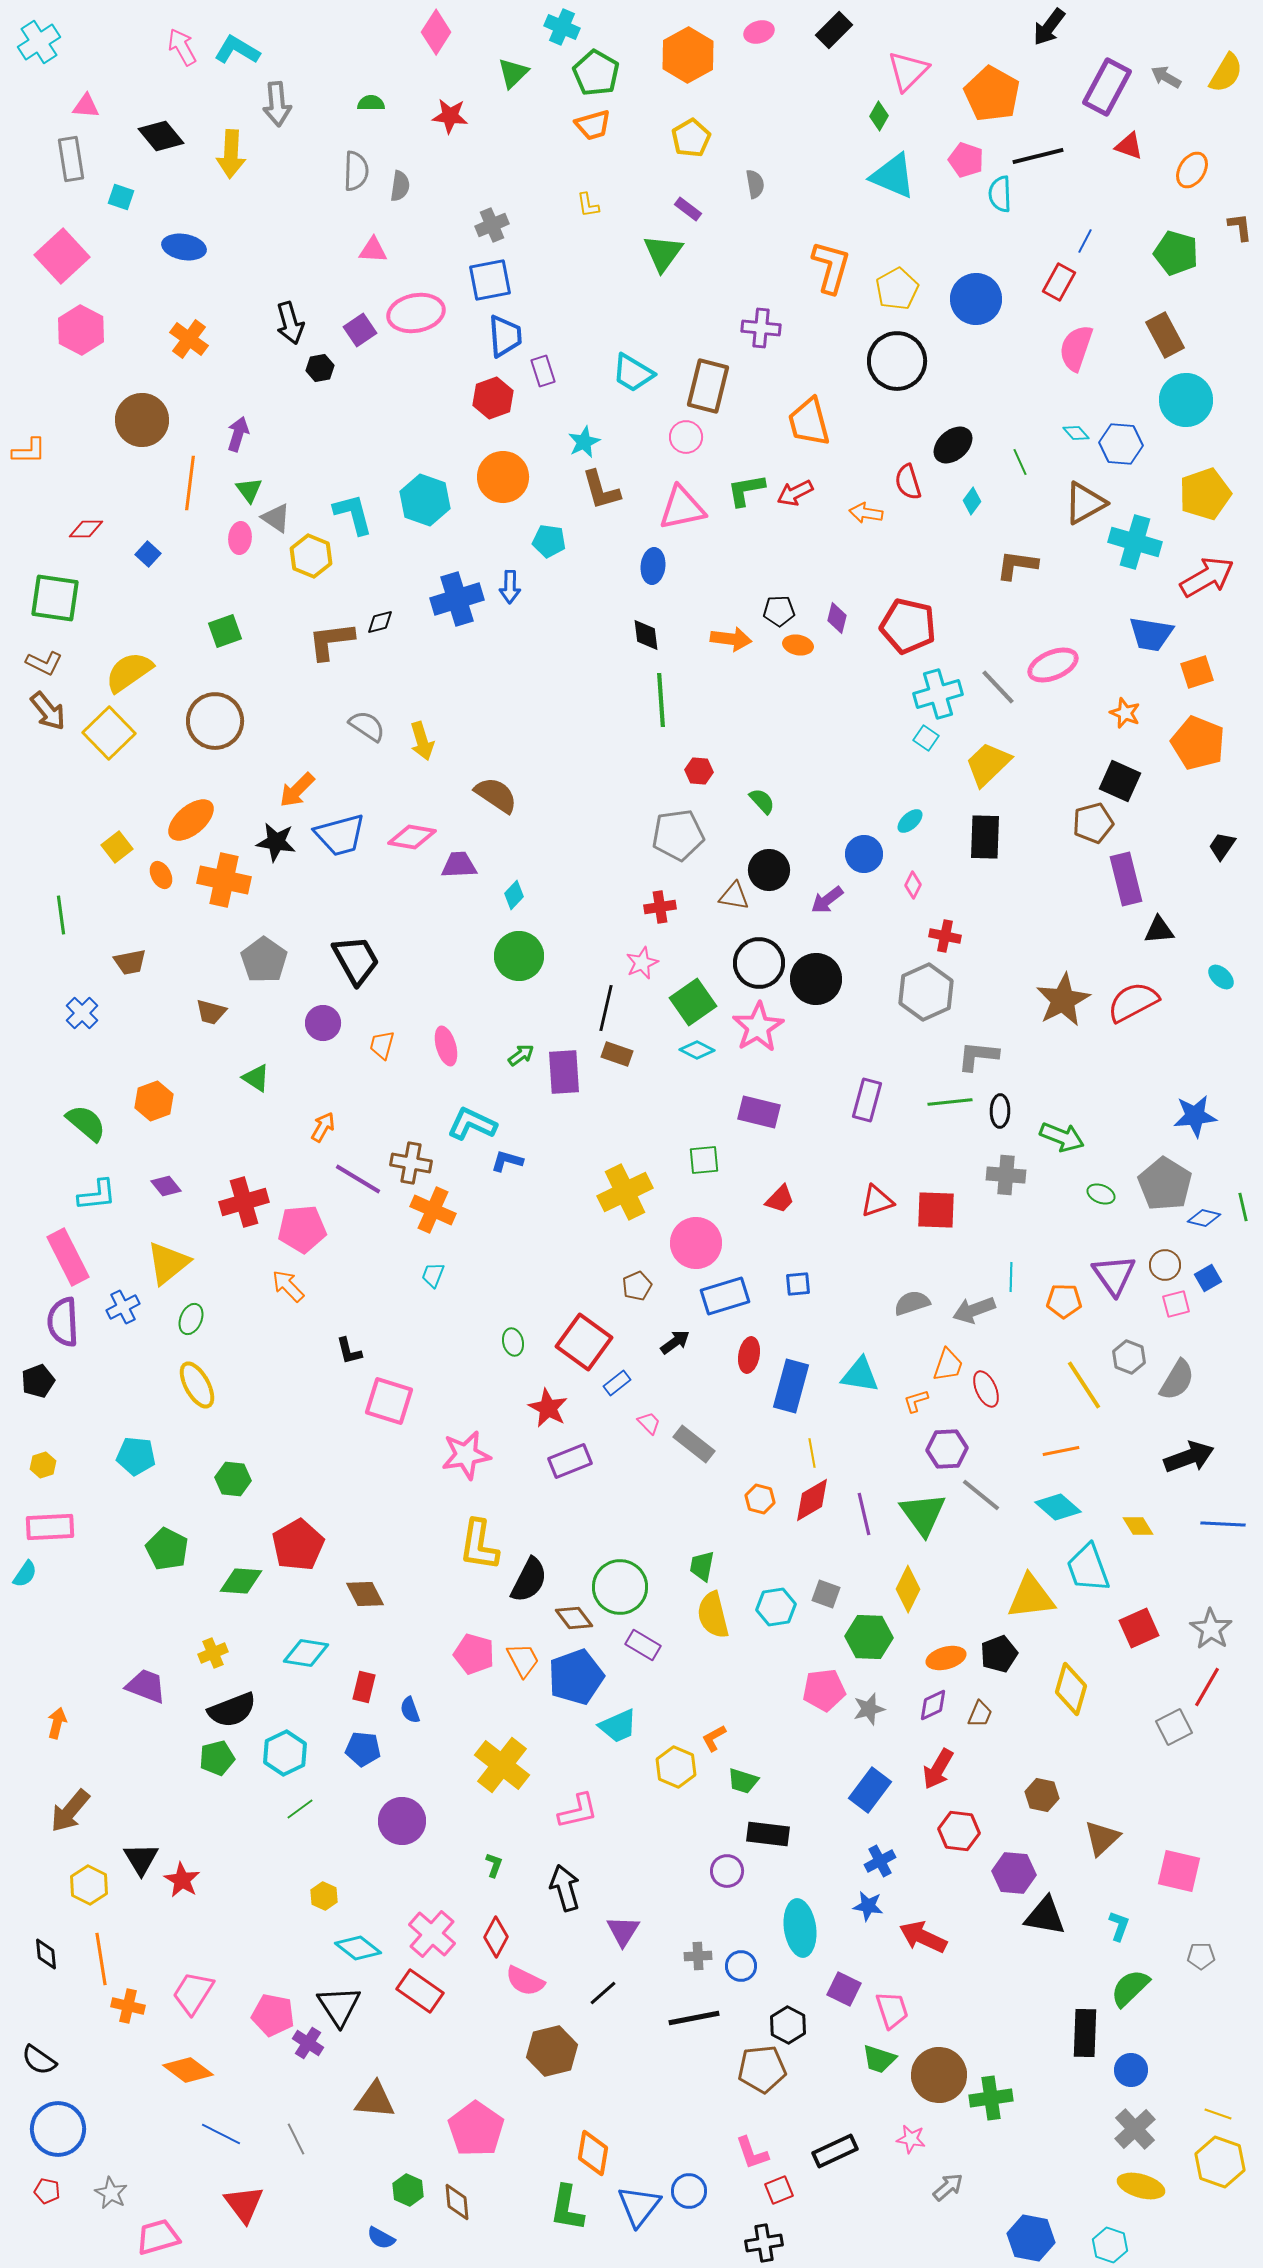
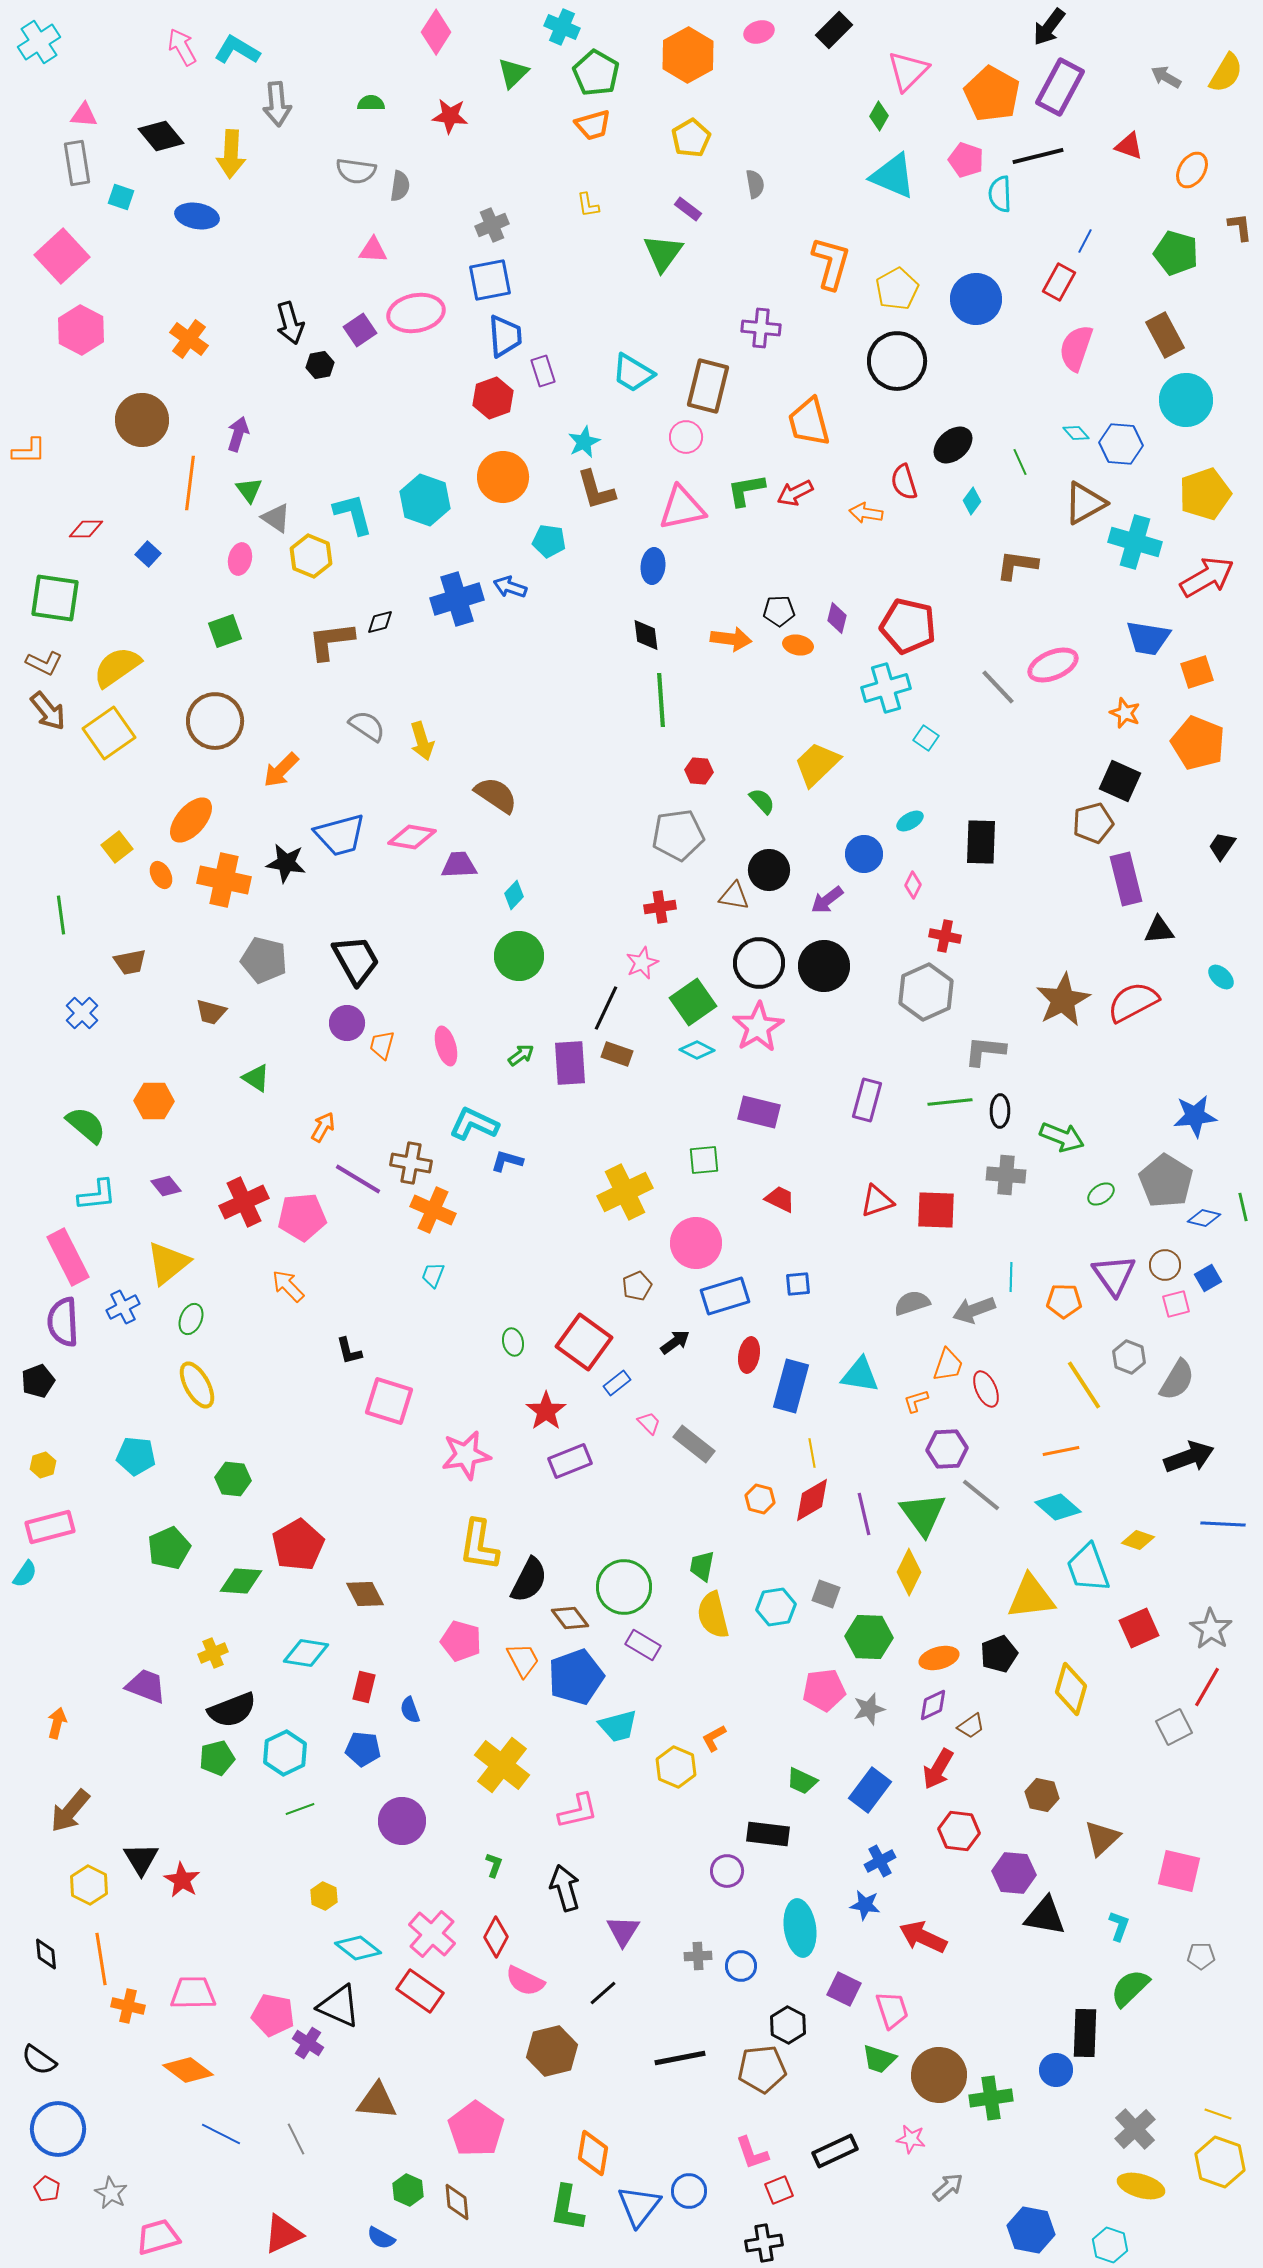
purple rectangle at (1107, 87): moved 47 px left
pink triangle at (86, 106): moved 2 px left, 9 px down
gray rectangle at (71, 159): moved 6 px right, 4 px down
gray semicircle at (356, 171): rotated 96 degrees clockwise
blue ellipse at (184, 247): moved 13 px right, 31 px up
orange L-shape at (831, 267): moved 4 px up
black hexagon at (320, 368): moved 3 px up
red semicircle at (908, 482): moved 4 px left
brown L-shape at (601, 490): moved 5 px left
pink ellipse at (240, 538): moved 21 px down; rotated 8 degrees clockwise
blue arrow at (510, 587): rotated 108 degrees clockwise
blue trapezoid at (1151, 634): moved 3 px left, 4 px down
yellow semicircle at (129, 672): moved 12 px left, 5 px up
cyan cross at (938, 694): moved 52 px left, 6 px up
yellow square at (109, 733): rotated 9 degrees clockwise
yellow trapezoid at (988, 764): moved 171 px left
orange arrow at (297, 790): moved 16 px left, 20 px up
orange ellipse at (191, 820): rotated 9 degrees counterclockwise
cyan ellipse at (910, 821): rotated 12 degrees clockwise
black rectangle at (985, 837): moved 4 px left, 5 px down
black star at (276, 842): moved 10 px right, 21 px down
gray pentagon at (264, 960): rotated 21 degrees counterclockwise
black circle at (816, 979): moved 8 px right, 13 px up
black line at (606, 1008): rotated 12 degrees clockwise
purple circle at (323, 1023): moved 24 px right
gray L-shape at (978, 1056): moved 7 px right, 5 px up
purple rectangle at (564, 1072): moved 6 px right, 9 px up
orange hexagon at (154, 1101): rotated 21 degrees clockwise
green semicircle at (86, 1123): moved 2 px down
cyan L-shape at (472, 1124): moved 2 px right
gray pentagon at (1165, 1184): moved 1 px right, 3 px up
green ellipse at (1101, 1194): rotated 56 degrees counterclockwise
red trapezoid at (780, 1199): rotated 108 degrees counterclockwise
red cross at (244, 1202): rotated 9 degrees counterclockwise
pink pentagon at (302, 1229): moved 12 px up
red star at (548, 1408): moved 2 px left, 3 px down; rotated 9 degrees clockwise
yellow diamond at (1138, 1526): moved 14 px down; rotated 40 degrees counterclockwise
pink rectangle at (50, 1527): rotated 12 degrees counterclockwise
green pentagon at (167, 1549): moved 2 px right, 1 px up; rotated 21 degrees clockwise
green circle at (620, 1587): moved 4 px right
yellow diamond at (908, 1589): moved 1 px right, 17 px up
brown diamond at (574, 1618): moved 4 px left
pink pentagon at (474, 1654): moved 13 px left, 13 px up
orange ellipse at (946, 1658): moved 7 px left
brown trapezoid at (980, 1714): moved 9 px left, 12 px down; rotated 32 degrees clockwise
cyan trapezoid at (618, 1726): rotated 9 degrees clockwise
green trapezoid at (743, 1781): moved 59 px right; rotated 8 degrees clockwise
green line at (300, 1809): rotated 16 degrees clockwise
blue star at (868, 1906): moved 3 px left, 1 px up
pink trapezoid at (193, 1993): rotated 57 degrees clockwise
black triangle at (339, 2006): rotated 33 degrees counterclockwise
black line at (694, 2018): moved 14 px left, 40 px down
blue circle at (1131, 2070): moved 75 px left
brown triangle at (375, 2100): moved 2 px right, 1 px down
red pentagon at (47, 2191): moved 2 px up; rotated 15 degrees clockwise
red triangle at (244, 2204): moved 39 px right, 30 px down; rotated 42 degrees clockwise
blue hexagon at (1031, 2238): moved 8 px up
